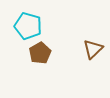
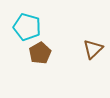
cyan pentagon: moved 1 px left, 1 px down
